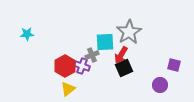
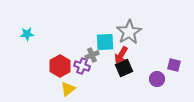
red hexagon: moved 5 px left
purple circle: moved 3 px left, 6 px up
